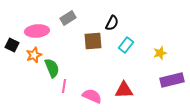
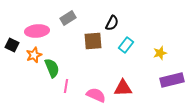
pink line: moved 2 px right
red triangle: moved 1 px left, 2 px up
pink semicircle: moved 4 px right, 1 px up
